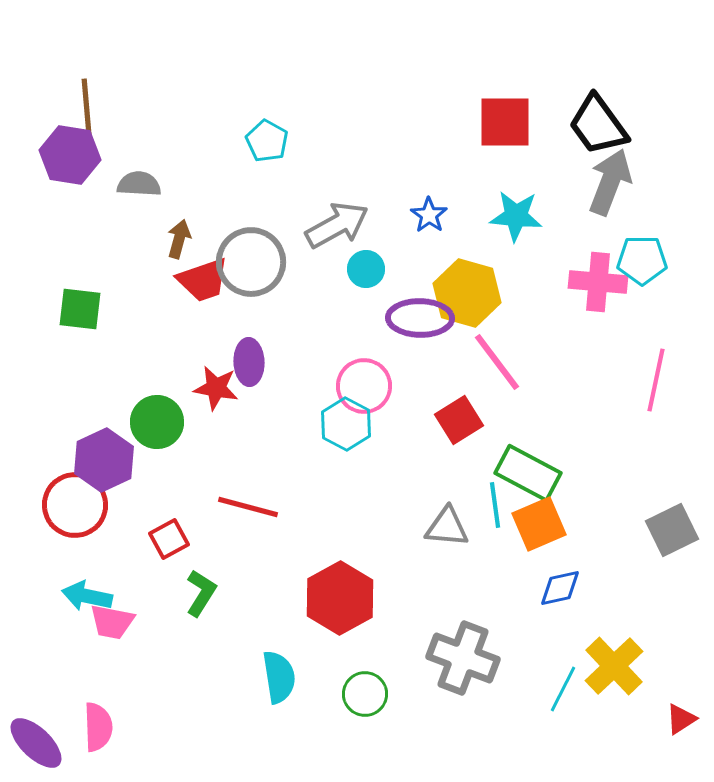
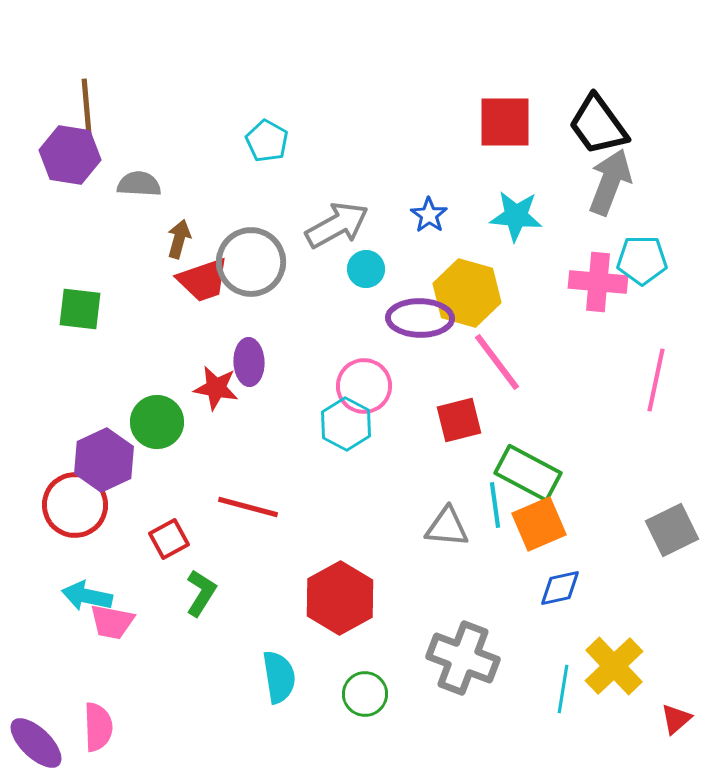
red square at (459, 420): rotated 18 degrees clockwise
cyan line at (563, 689): rotated 18 degrees counterclockwise
red triangle at (681, 719): moved 5 px left; rotated 8 degrees counterclockwise
